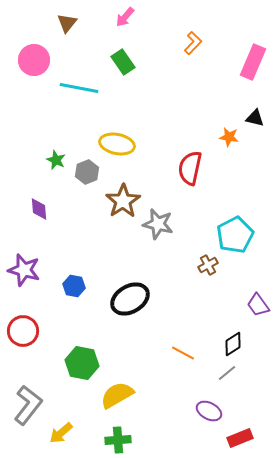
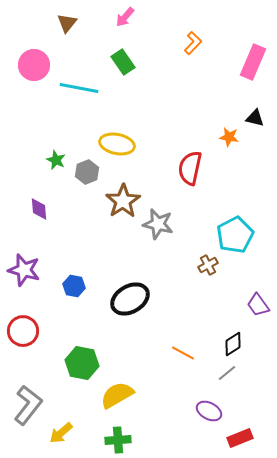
pink circle: moved 5 px down
